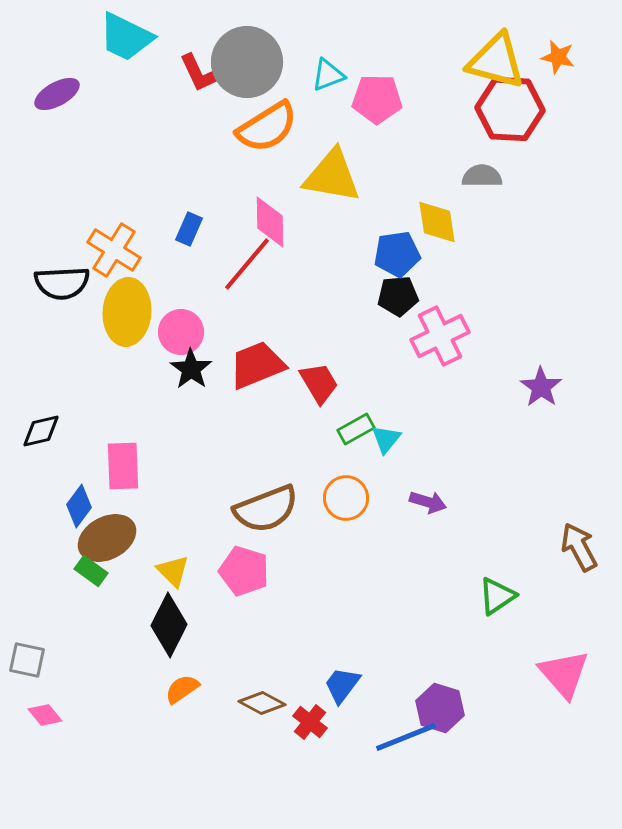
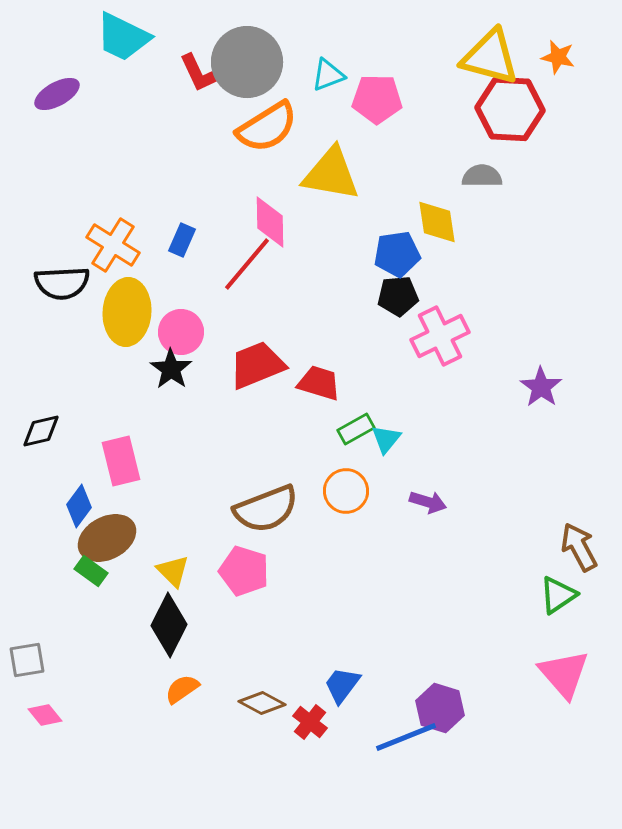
cyan trapezoid at (126, 37): moved 3 px left
yellow triangle at (496, 61): moved 6 px left, 4 px up
yellow triangle at (332, 176): moved 1 px left, 2 px up
blue rectangle at (189, 229): moved 7 px left, 11 px down
orange cross at (114, 250): moved 1 px left, 5 px up
black star at (191, 369): moved 20 px left
red trapezoid at (319, 383): rotated 42 degrees counterclockwise
pink rectangle at (123, 466): moved 2 px left, 5 px up; rotated 12 degrees counterclockwise
orange circle at (346, 498): moved 7 px up
green triangle at (497, 596): moved 61 px right, 1 px up
gray square at (27, 660): rotated 21 degrees counterclockwise
